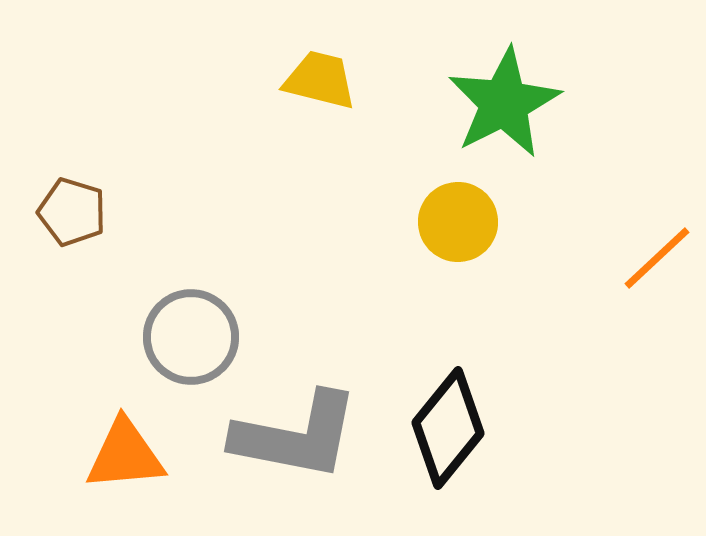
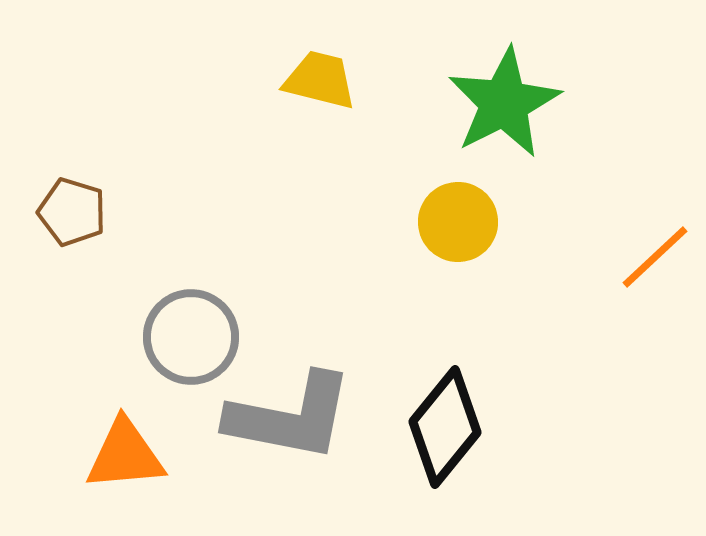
orange line: moved 2 px left, 1 px up
black diamond: moved 3 px left, 1 px up
gray L-shape: moved 6 px left, 19 px up
